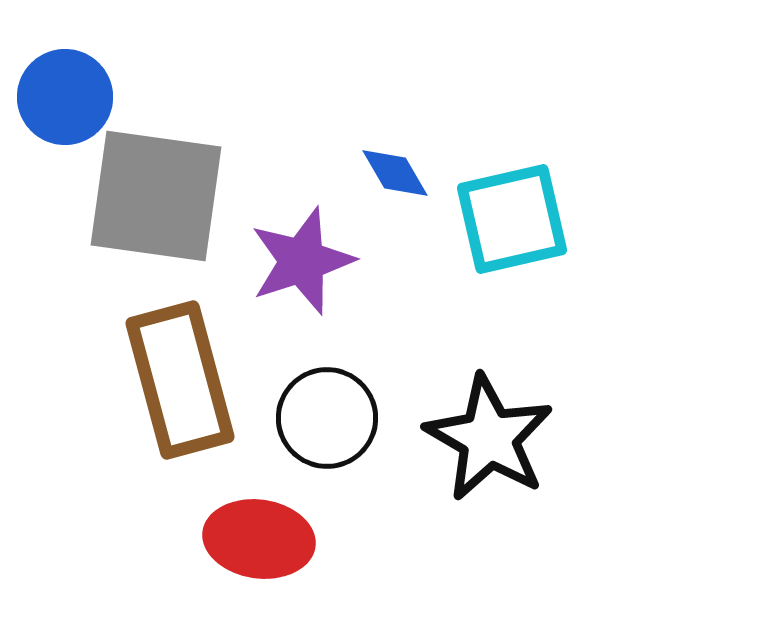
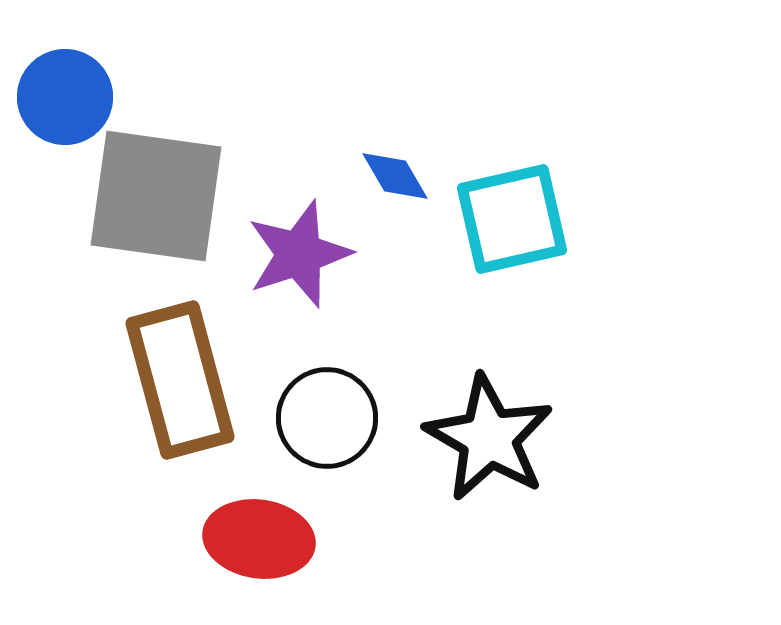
blue diamond: moved 3 px down
purple star: moved 3 px left, 7 px up
